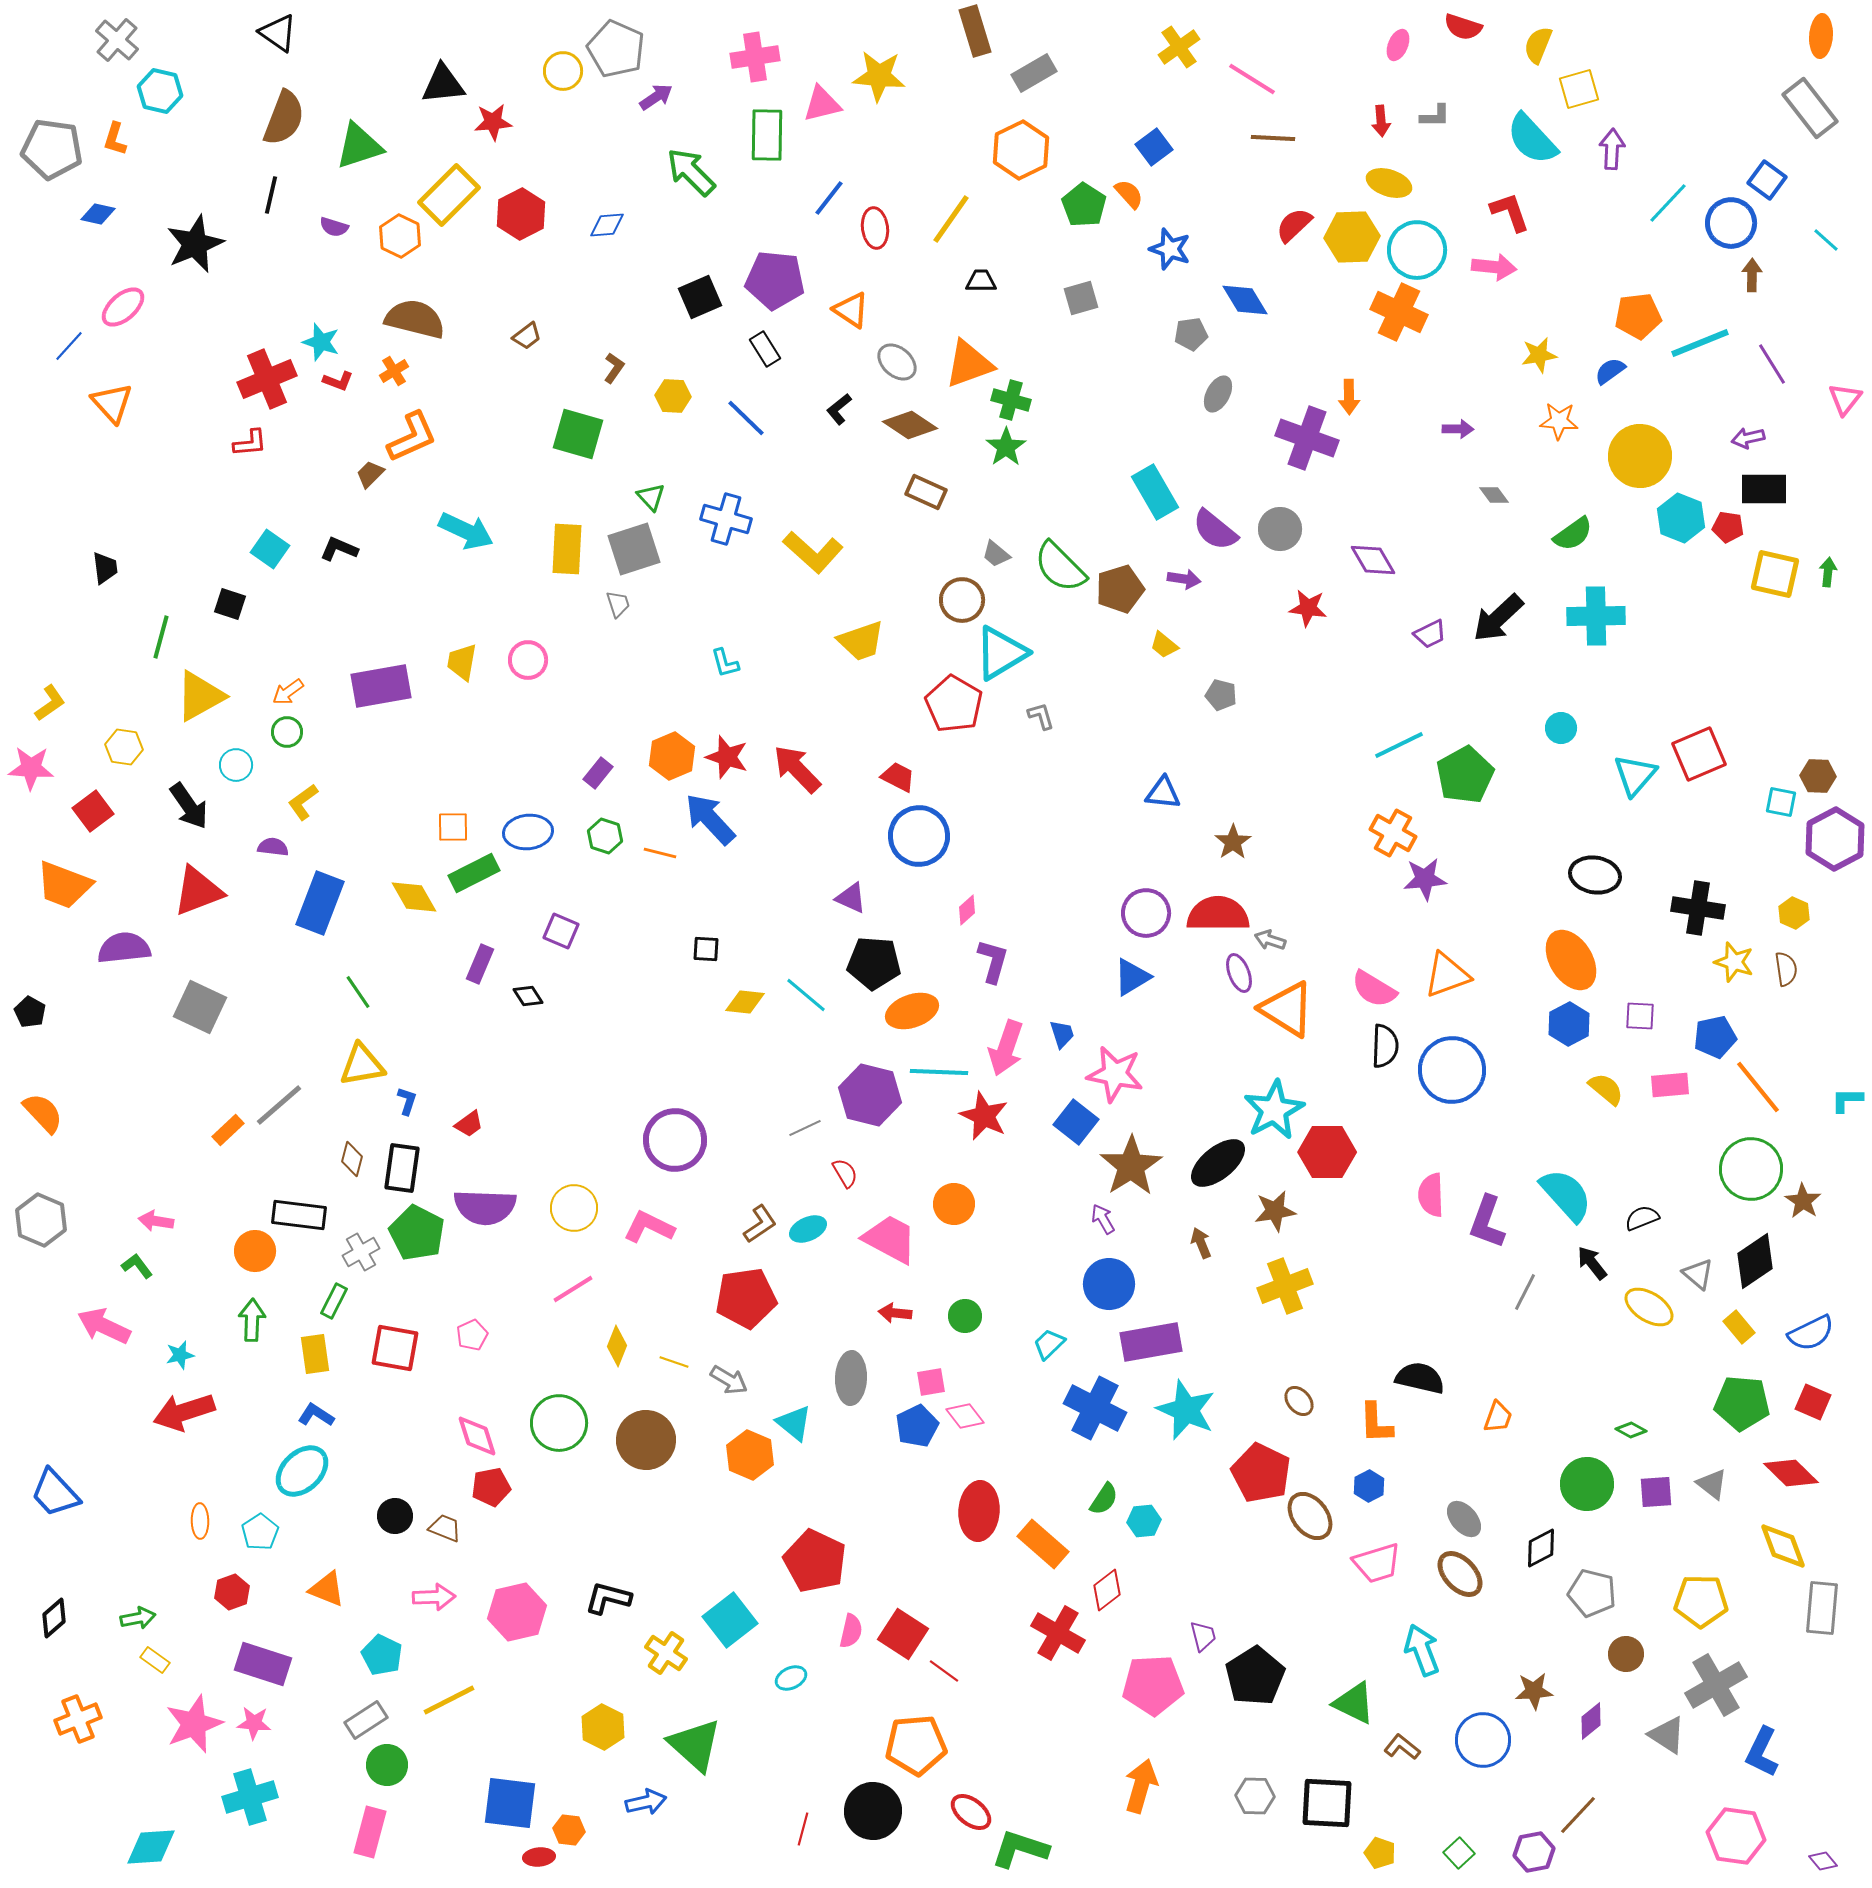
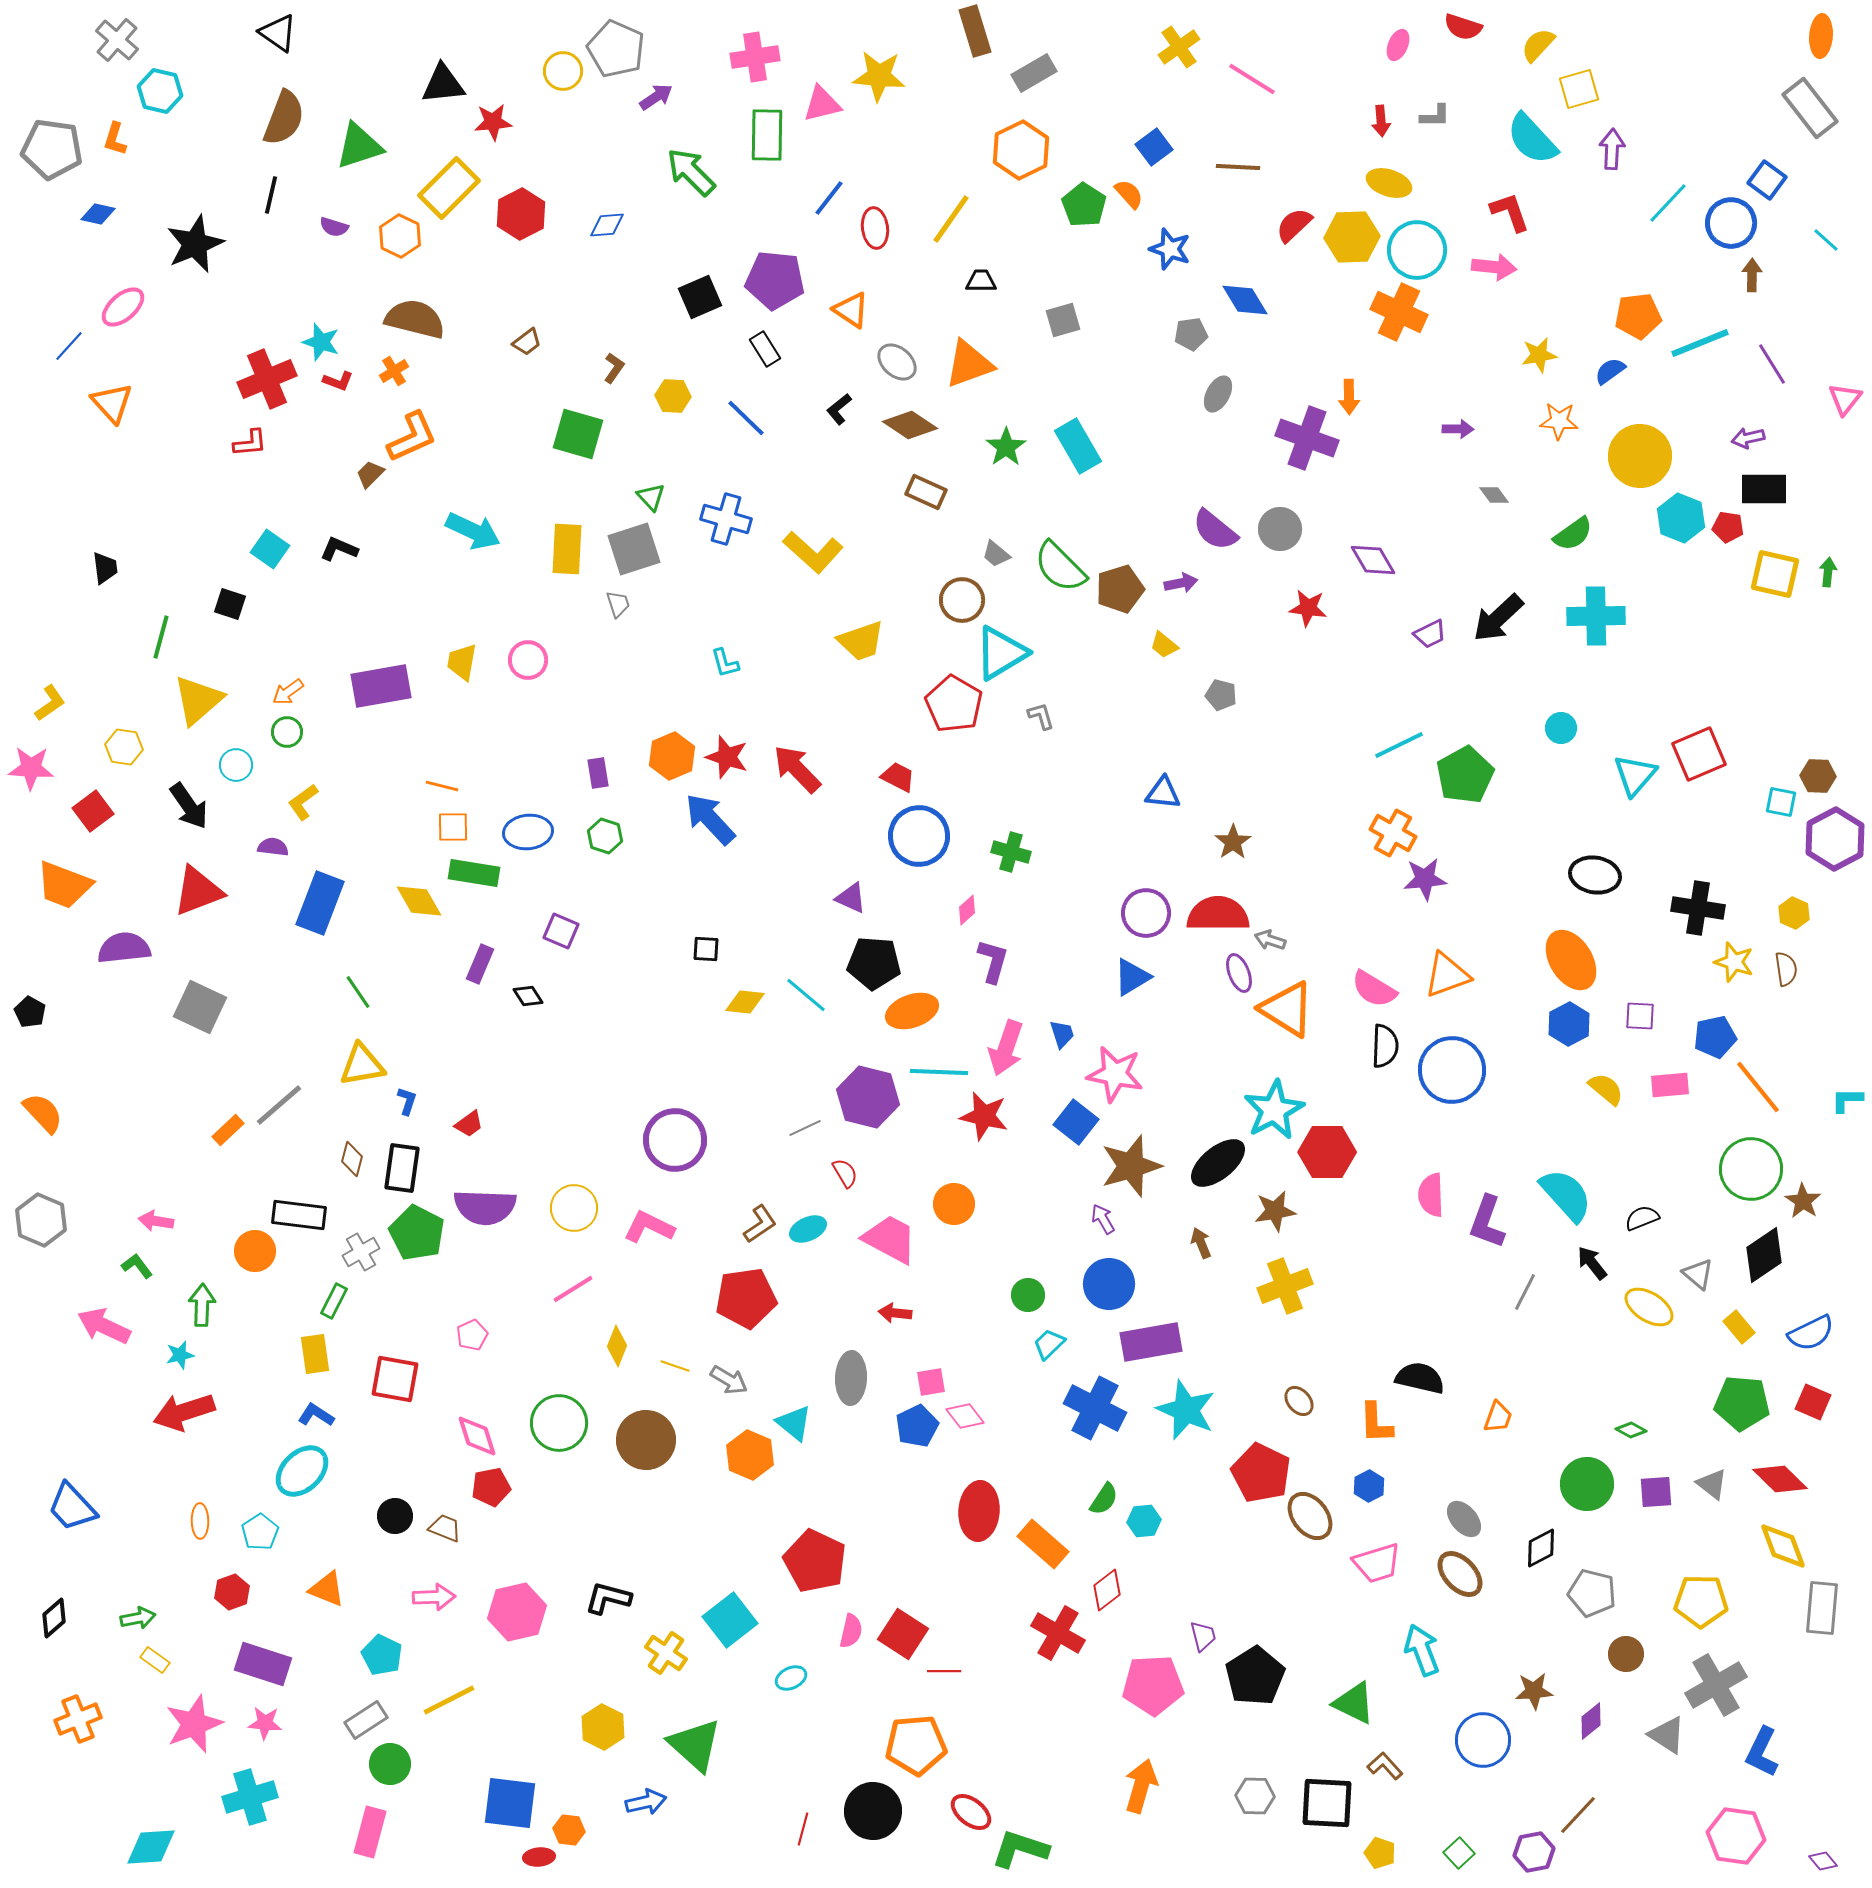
yellow semicircle at (1538, 45): rotated 21 degrees clockwise
brown line at (1273, 138): moved 35 px left, 29 px down
yellow rectangle at (449, 195): moved 7 px up
gray square at (1081, 298): moved 18 px left, 22 px down
brown trapezoid at (527, 336): moved 6 px down
green cross at (1011, 400): moved 452 px down
cyan rectangle at (1155, 492): moved 77 px left, 46 px up
cyan arrow at (466, 531): moved 7 px right
purple arrow at (1184, 579): moved 3 px left, 4 px down; rotated 20 degrees counterclockwise
yellow triangle at (200, 696): moved 2 px left, 4 px down; rotated 12 degrees counterclockwise
purple rectangle at (598, 773): rotated 48 degrees counterclockwise
orange line at (660, 853): moved 218 px left, 67 px up
green rectangle at (474, 873): rotated 36 degrees clockwise
yellow diamond at (414, 897): moved 5 px right, 4 px down
purple hexagon at (870, 1095): moved 2 px left, 2 px down
red star at (984, 1116): rotated 12 degrees counterclockwise
brown star at (1131, 1166): rotated 16 degrees clockwise
black diamond at (1755, 1261): moved 9 px right, 6 px up
green circle at (965, 1316): moved 63 px right, 21 px up
green arrow at (252, 1320): moved 50 px left, 15 px up
red square at (395, 1348): moved 31 px down
yellow line at (674, 1362): moved 1 px right, 4 px down
red diamond at (1791, 1473): moved 11 px left, 6 px down
blue trapezoid at (55, 1493): moved 17 px right, 14 px down
red line at (944, 1671): rotated 36 degrees counterclockwise
pink star at (254, 1723): moved 11 px right
brown L-shape at (1402, 1747): moved 17 px left, 19 px down; rotated 9 degrees clockwise
green circle at (387, 1765): moved 3 px right, 1 px up
